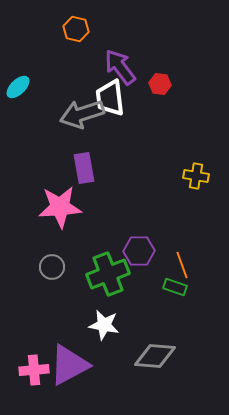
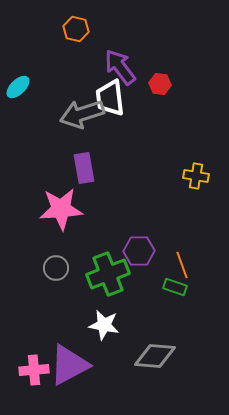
pink star: moved 1 px right, 2 px down
gray circle: moved 4 px right, 1 px down
